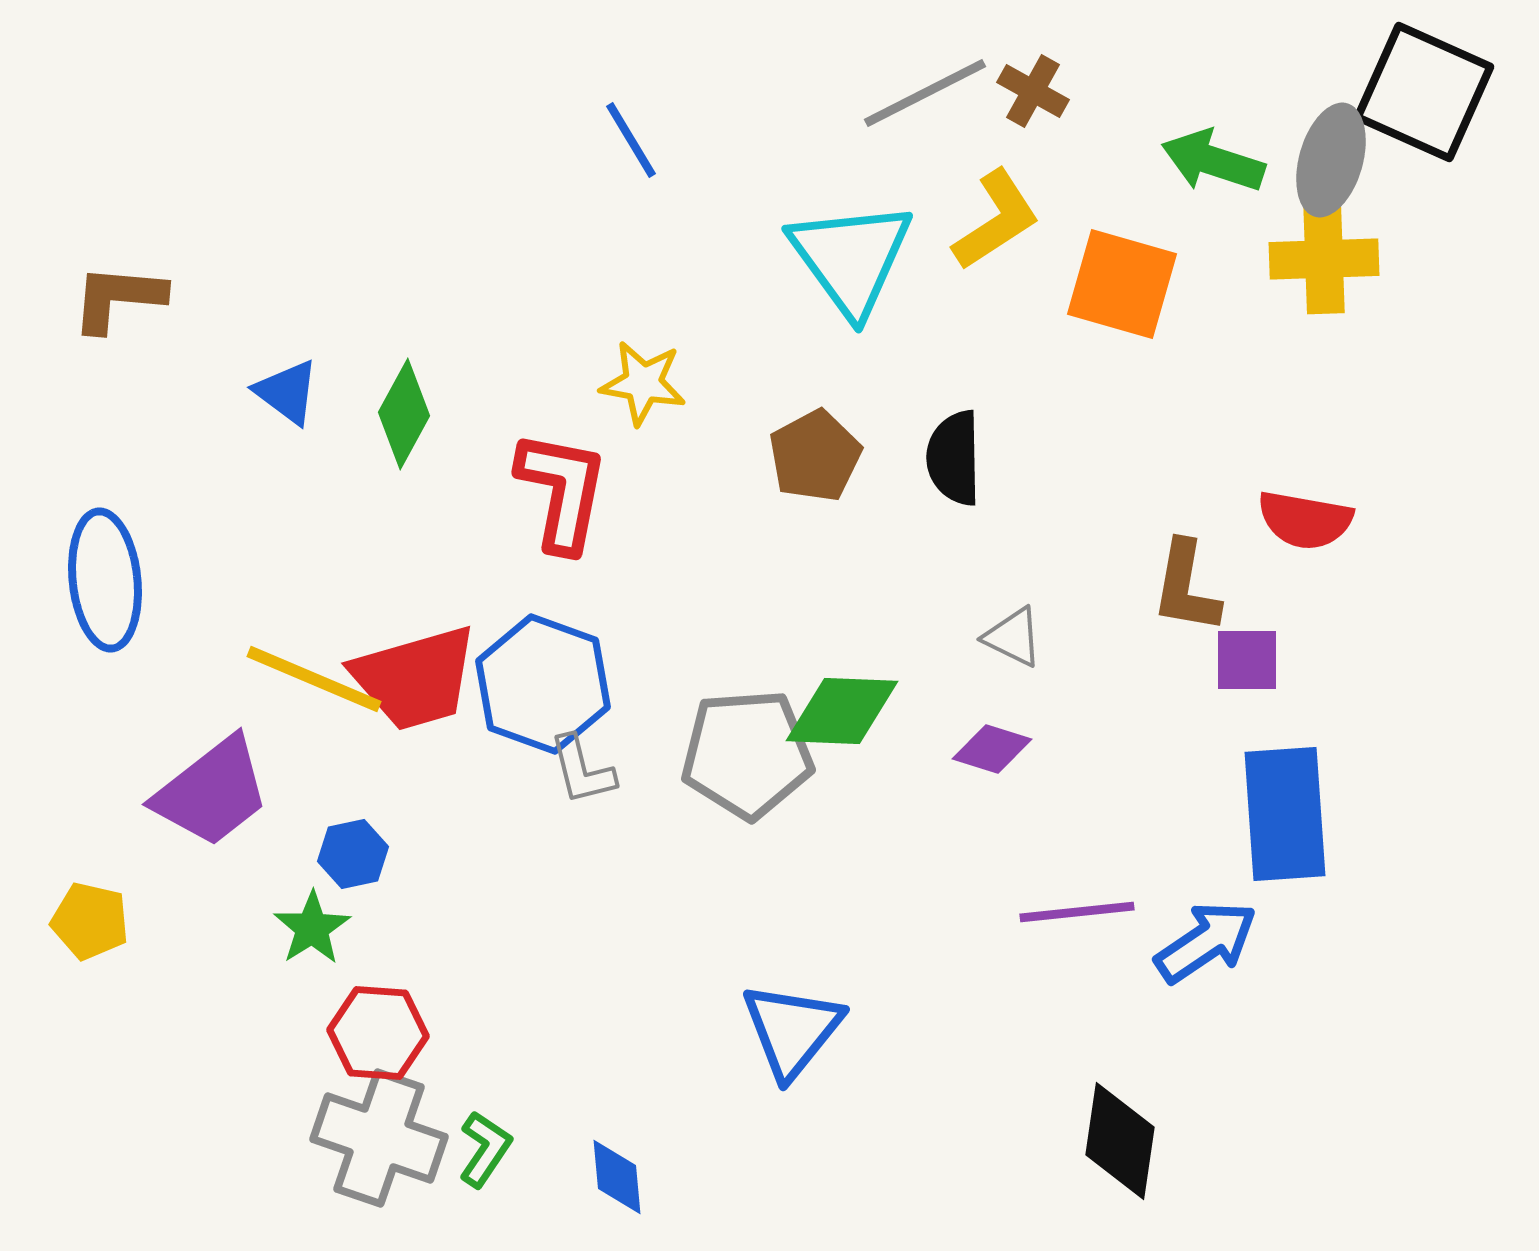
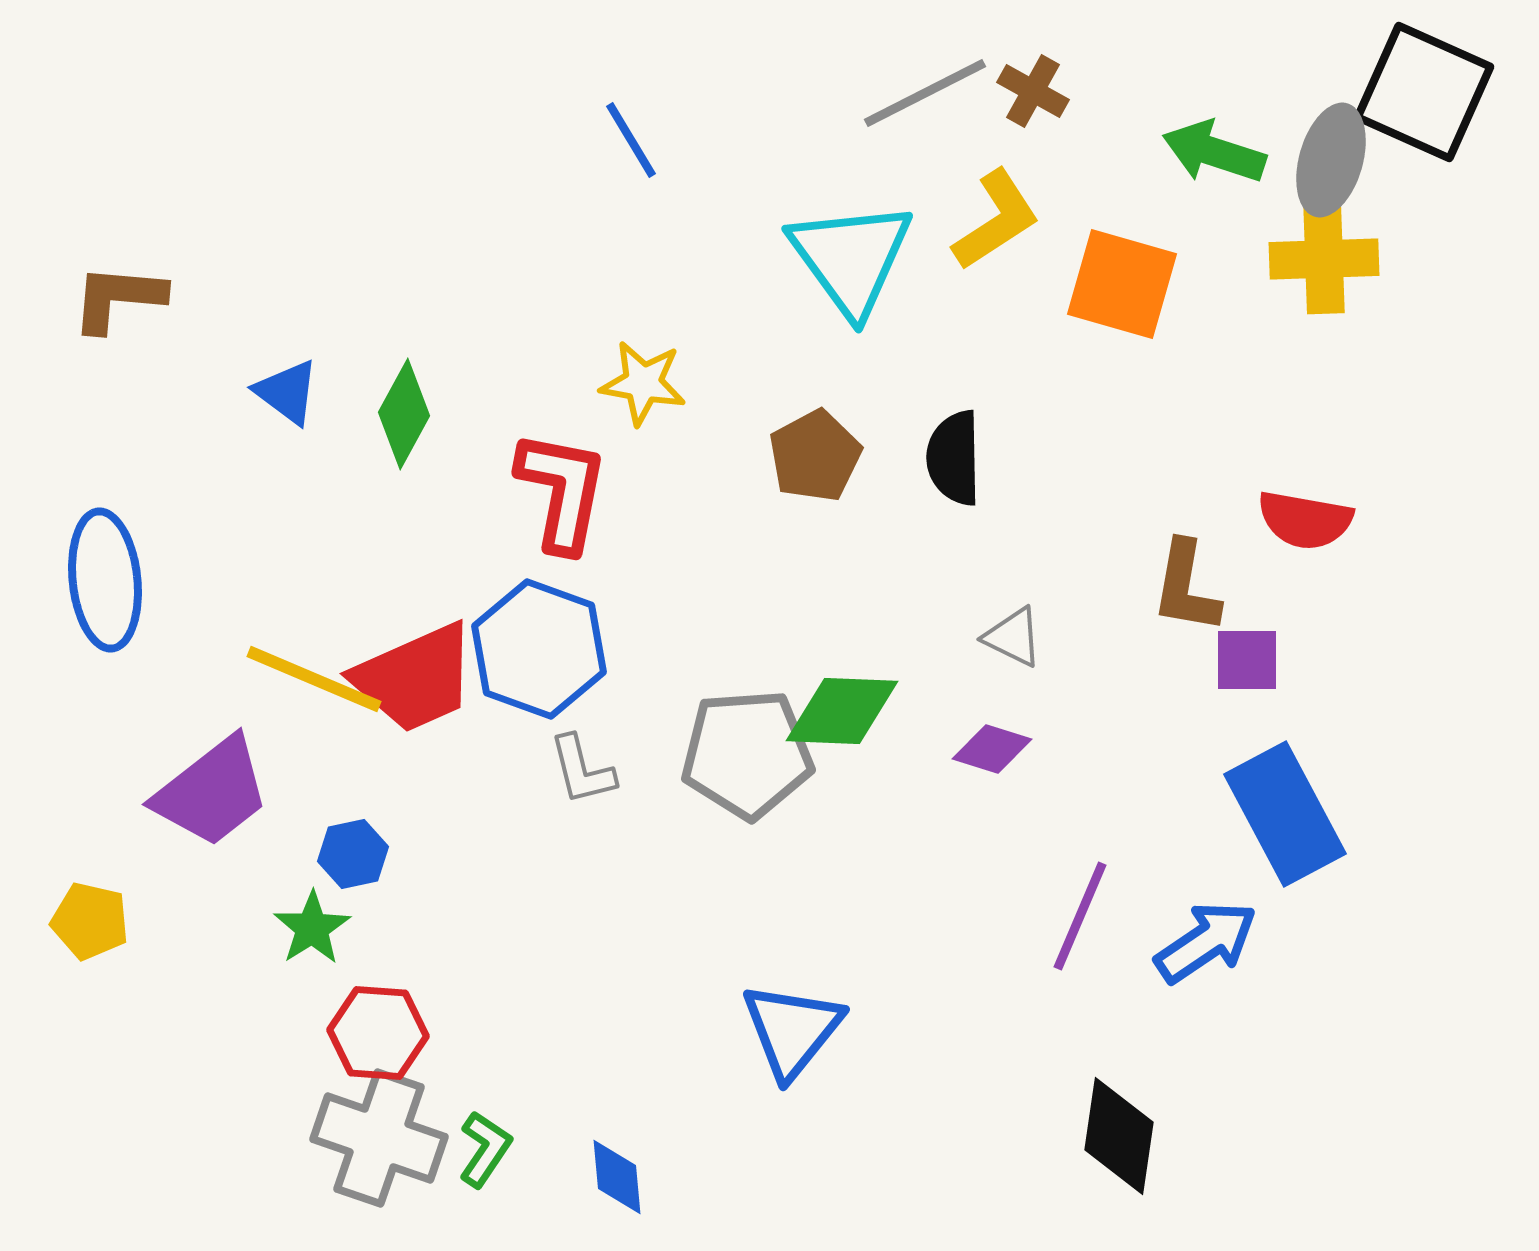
green arrow at (1213, 161): moved 1 px right, 9 px up
red trapezoid at (415, 678): rotated 8 degrees counterclockwise
blue hexagon at (543, 684): moved 4 px left, 35 px up
blue rectangle at (1285, 814): rotated 24 degrees counterclockwise
purple line at (1077, 912): moved 3 px right, 4 px down; rotated 61 degrees counterclockwise
black diamond at (1120, 1141): moved 1 px left, 5 px up
